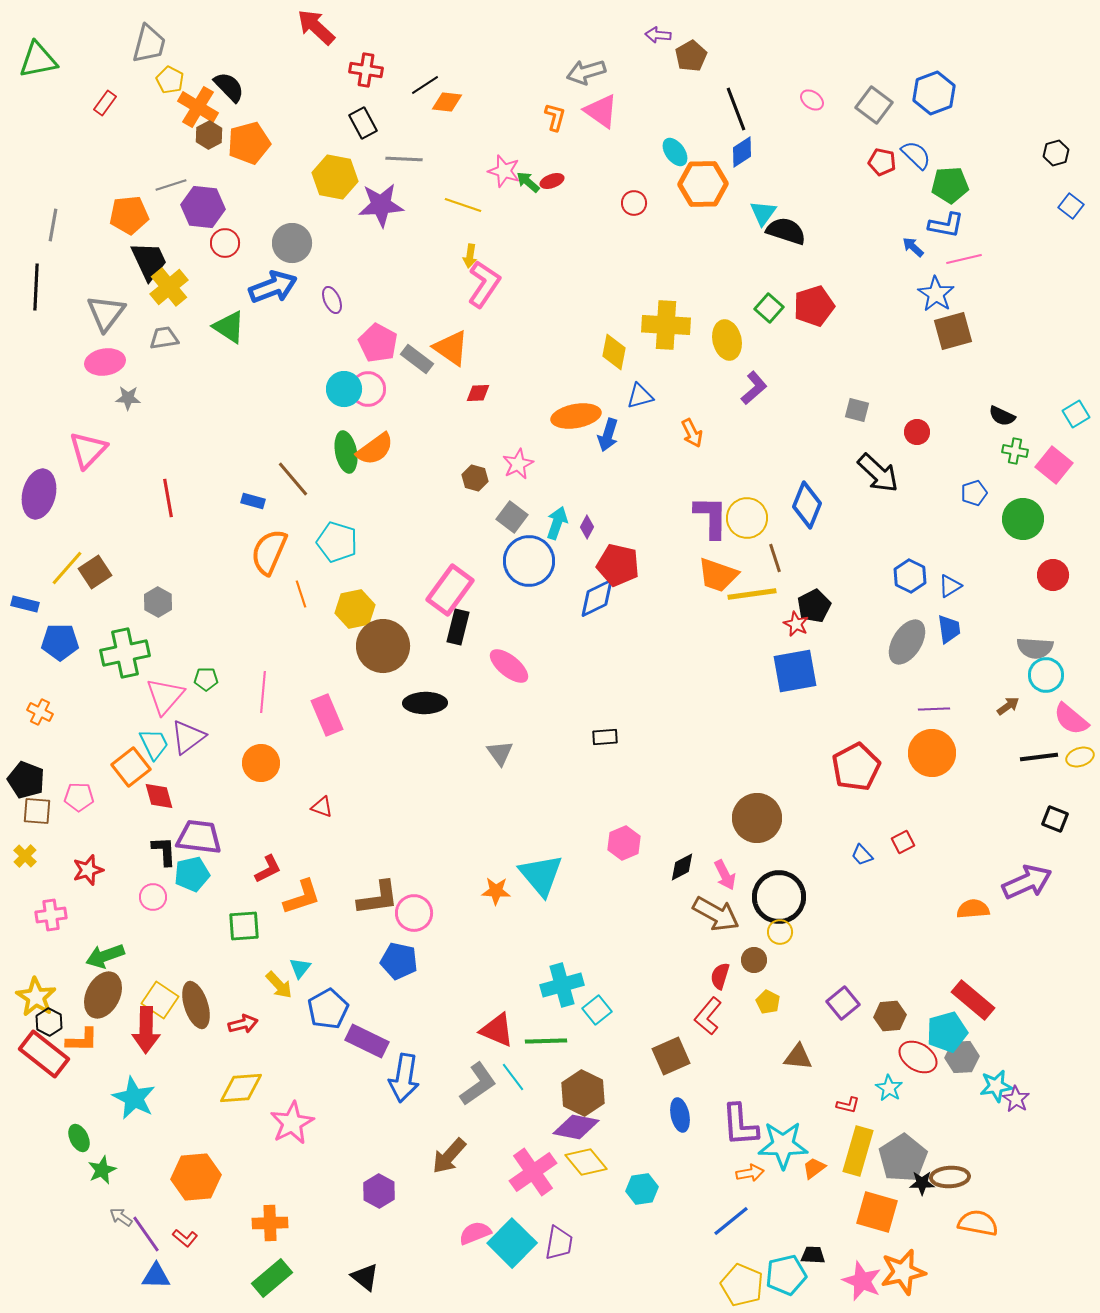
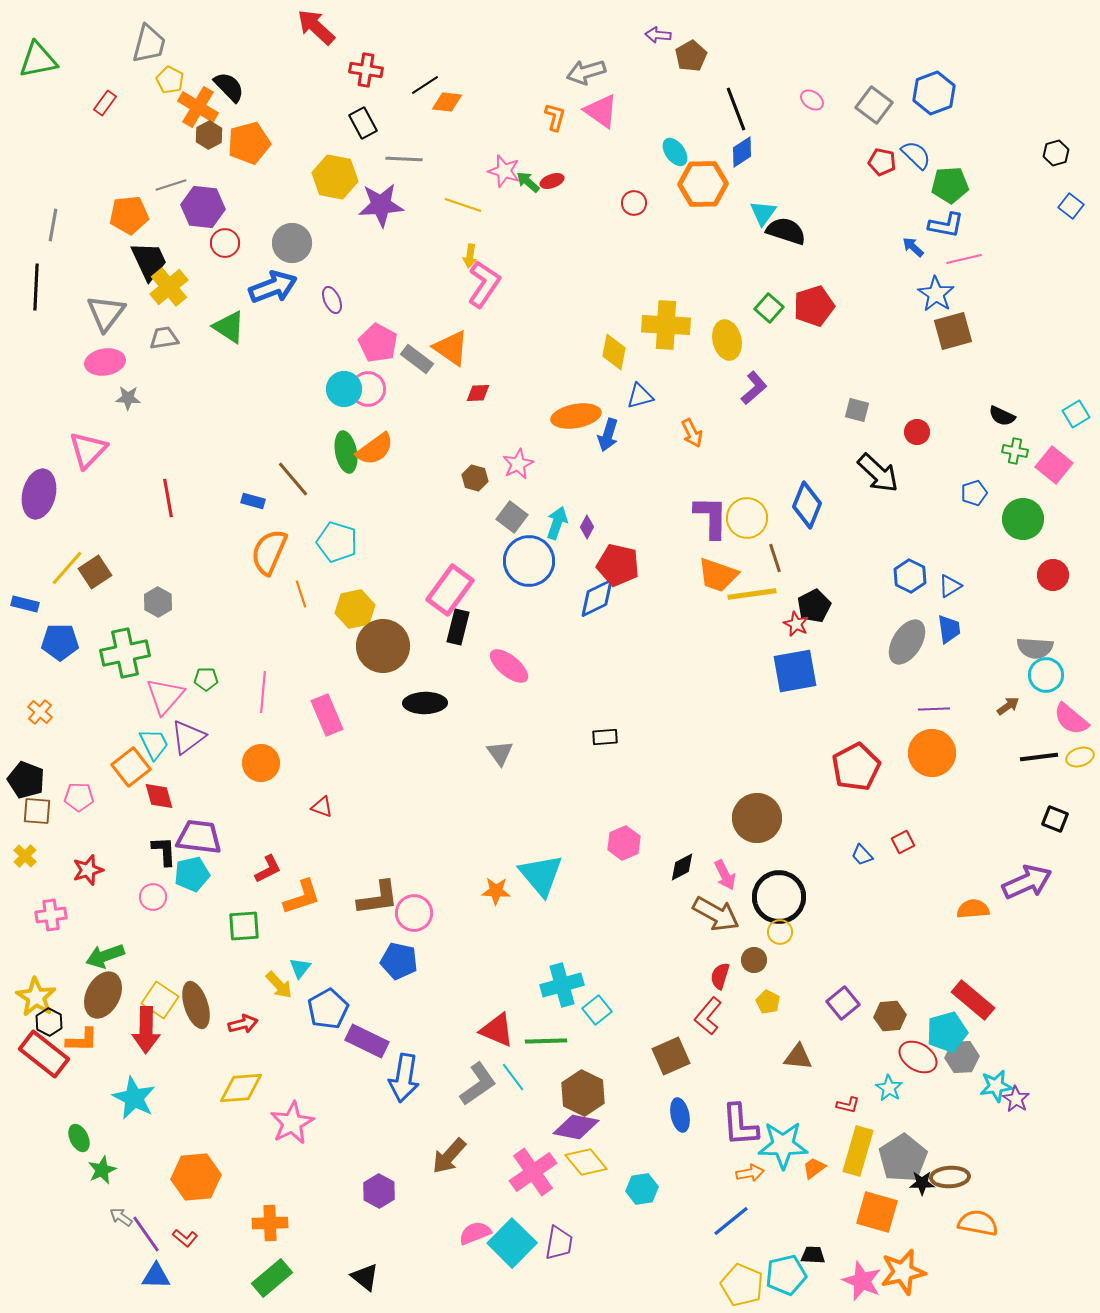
orange cross at (40, 712): rotated 15 degrees clockwise
